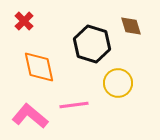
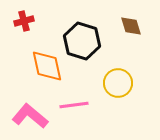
red cross: rotated 30 degrees clockwise
black hexagon: moved 10 px left, 3 px up
orange diamond: moved 8 px right, 1 px up
